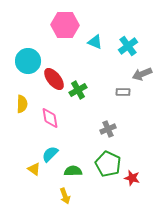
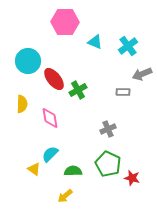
pink hexagon: moved 3 px up
yellow arrow: rotated 70 degrees clockwise
